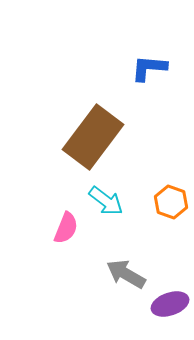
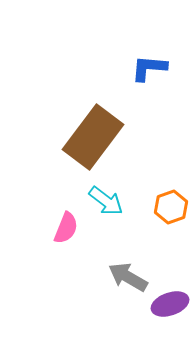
orange hexagon: moved 5 px down; rotated 20 degrees clockwise
gray arrow: moved 2 px right, 3 px down
